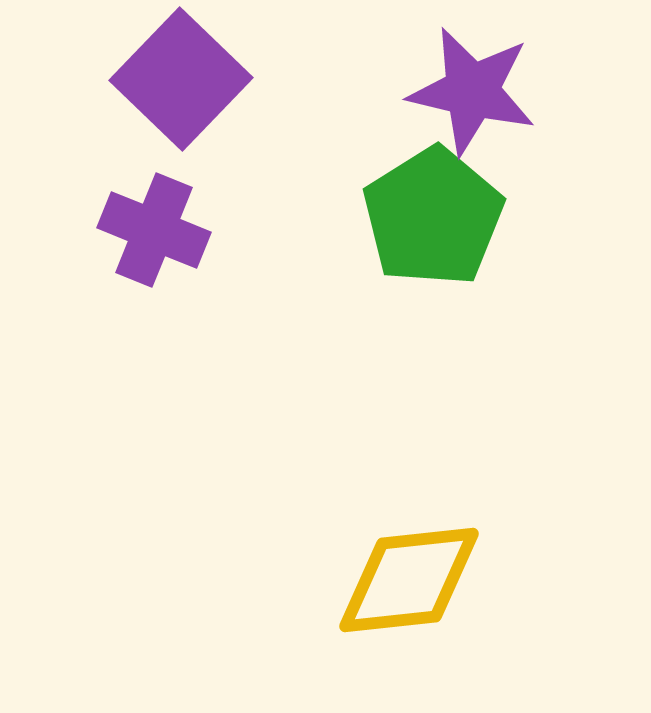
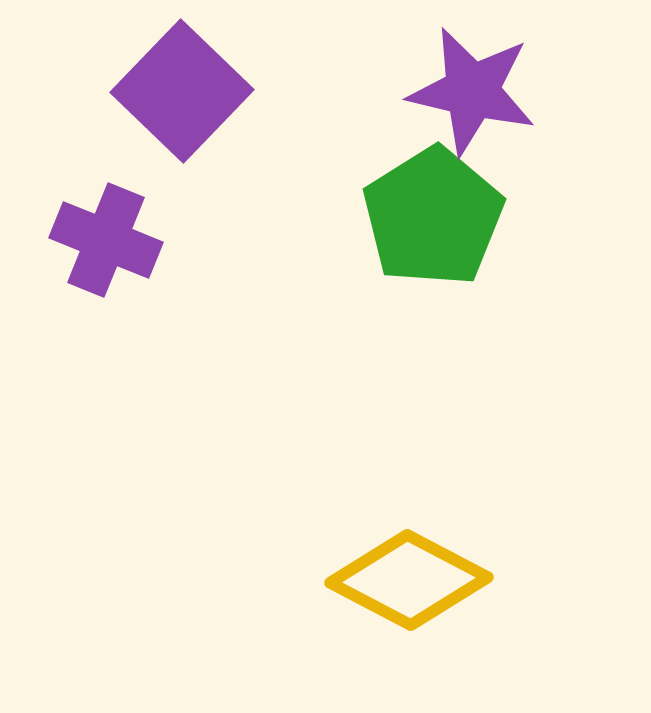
purple square: moved 1 px right, 12 px down
purple cross: moved 48 px left, 10 px down
yellow diamond: rotated 34 degrees clockwise
